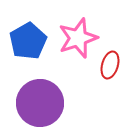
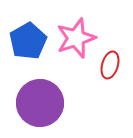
pink star: moved 2 px left
